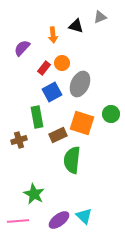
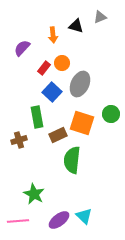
blue square: rotated 18 degrees counterclockwise
